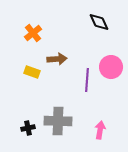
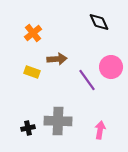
purple line: rotated 40 degrees counterclockwise
